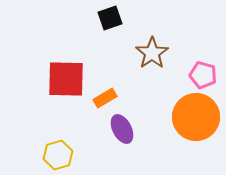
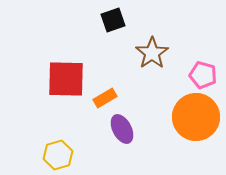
black square: moved 3 px right, 2 px down
